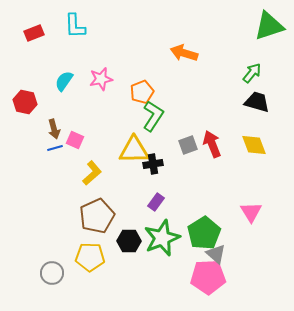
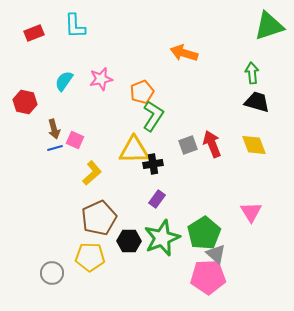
green arrow: rotated 45 degrees counterclockwise
purple rectangle: moved 1 px right, 3 px up
brown pentagon: moved 2 px right, 2 px down
